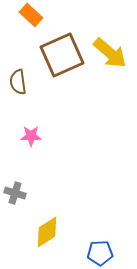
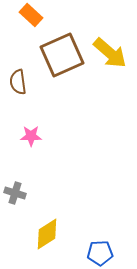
yellow diamond: moved 2 px down
